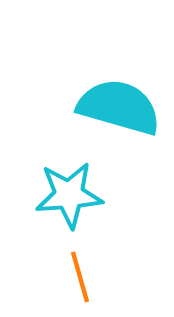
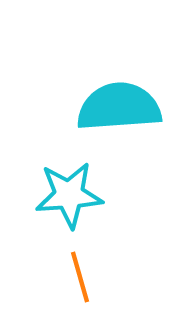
cyan semicircle: rotated 20 degrees counterclockwise
